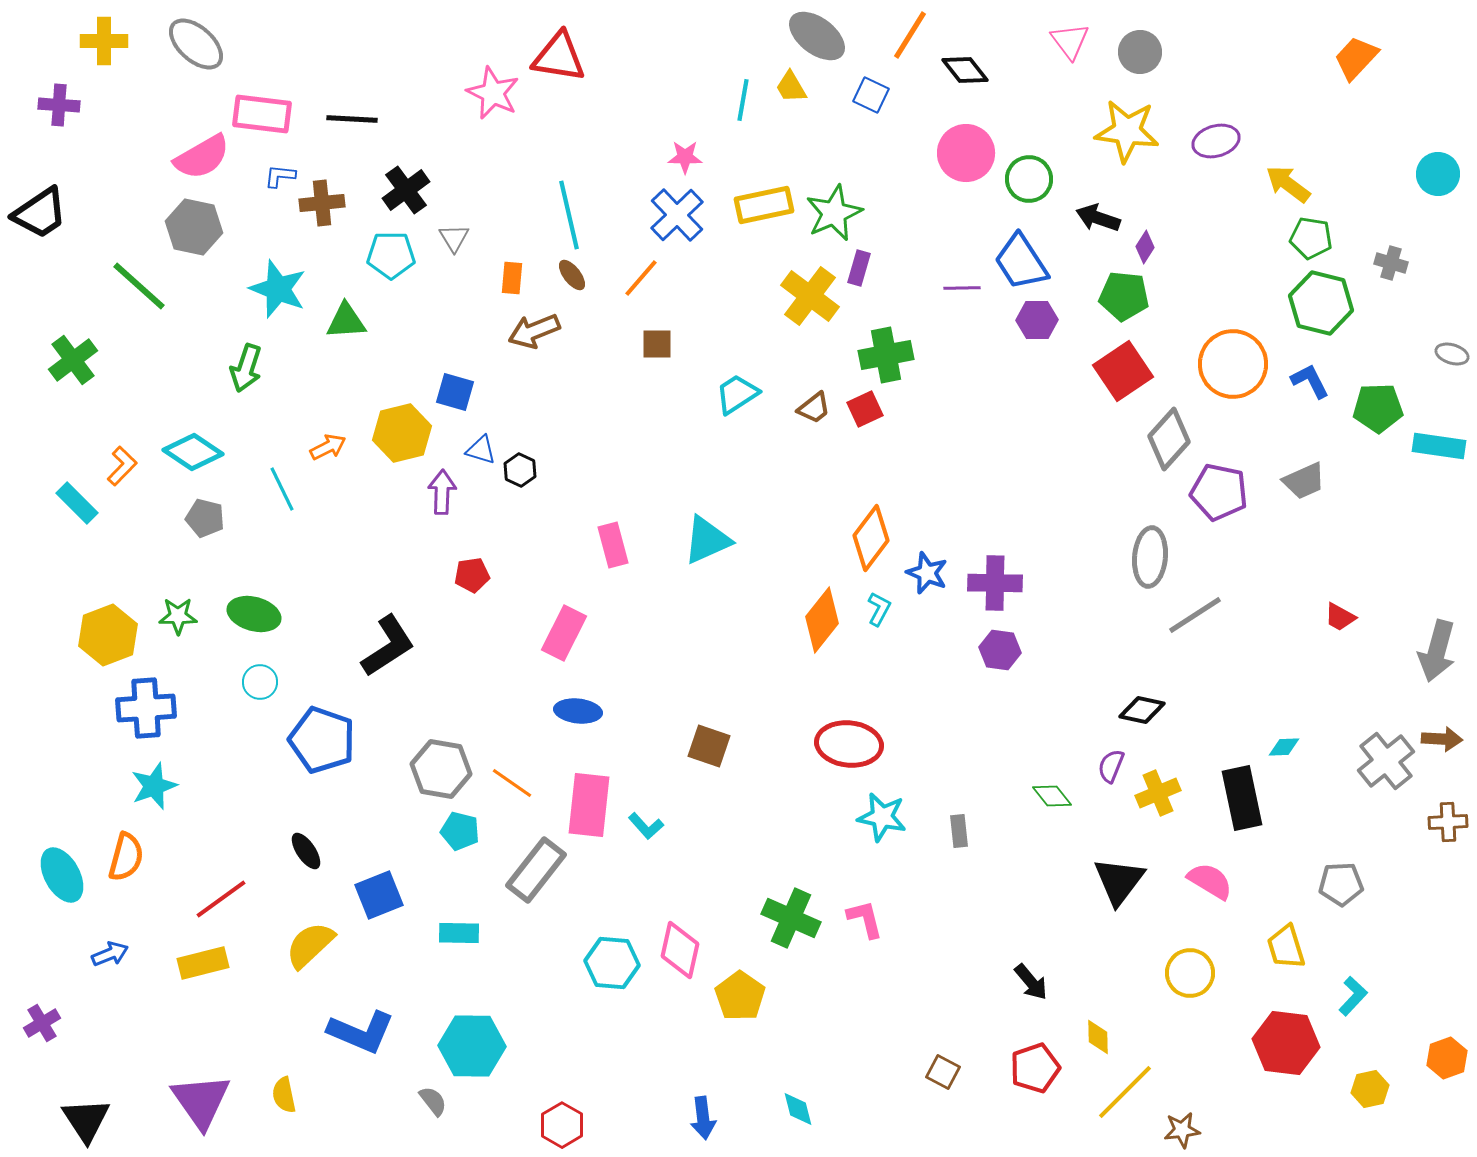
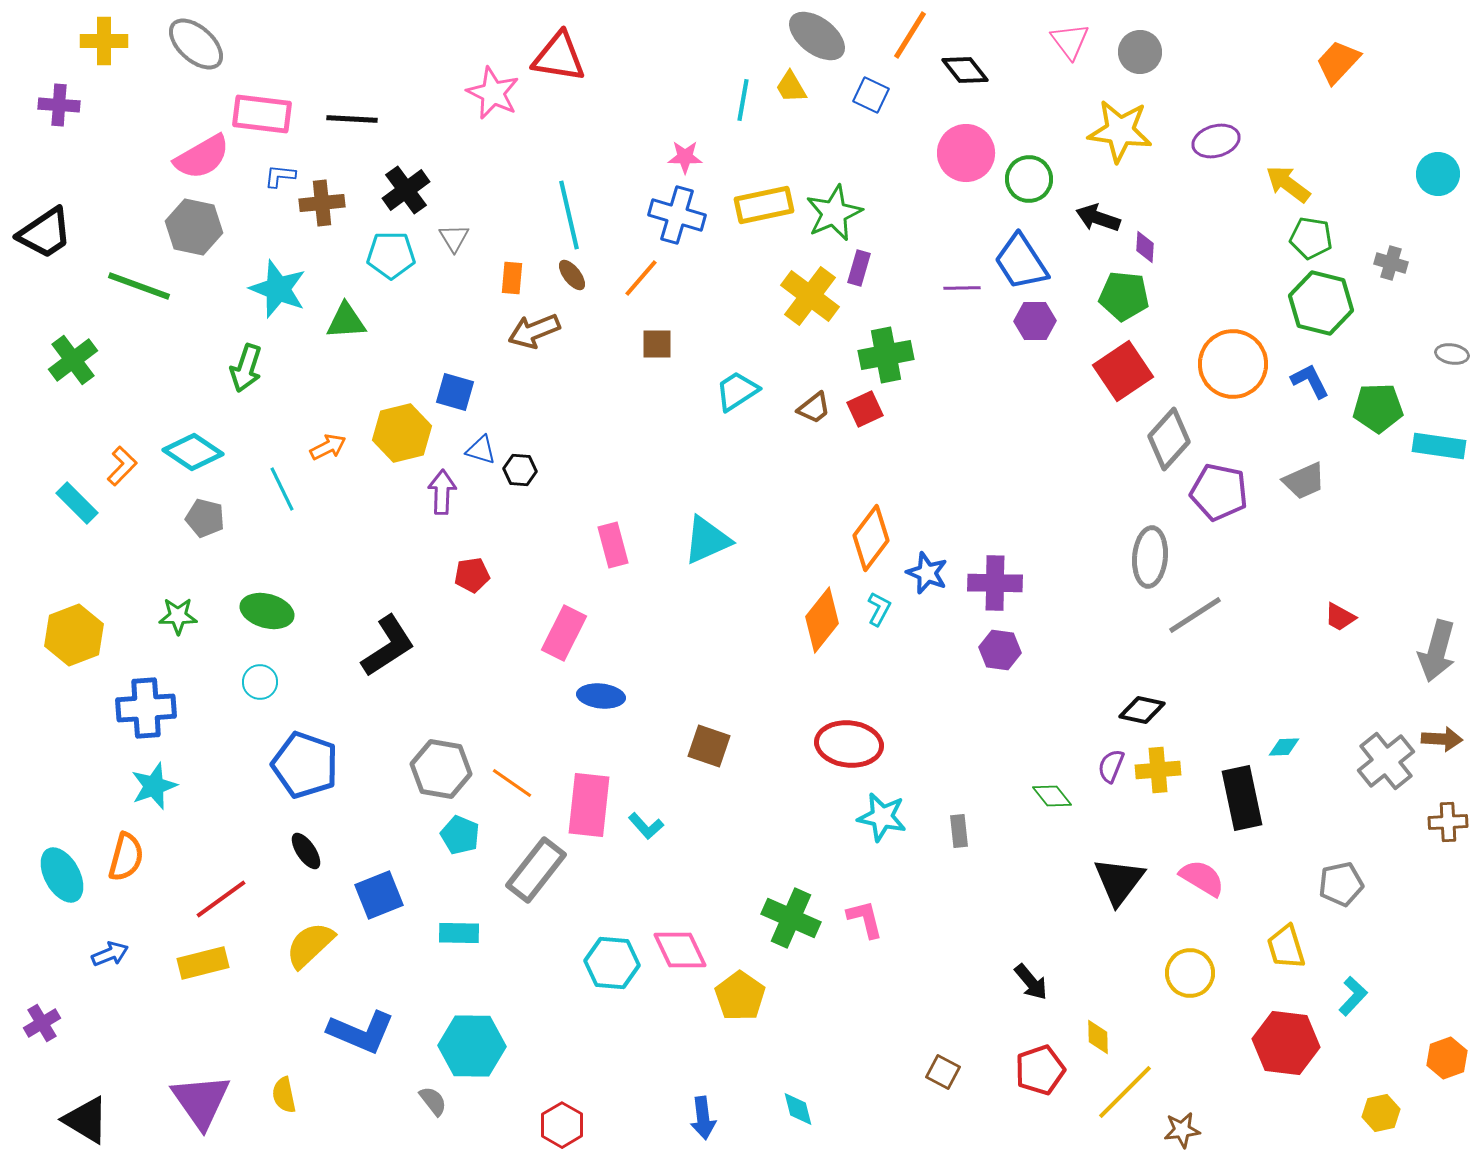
orange trapezoid at (1356, 58): moved 18 px left, 4 px down
yellow star at (1127, 131): moved 7 px left
black trapezoid at (40, 213): moved 5 px right, 20 px down
blue cross at (677, 215): rotated 30 degrees counterclockwise
purple diamond at (1145, 247): rotated 28 degrees counterclockwise
green line at (139, 286): rotated 22 degrees counterclockwise
purple hexagon at (1037, 320): moved 2 px left, 1 px down
gray ellipse at (1452, 354): rotated 8 degrees counterclockwise
cyan trapezoid at (737, 394): moved 3 px up
black hexagon at (520, 470): rotated 20 degrees counterclockwise
green ellipse at (254, 614): moved 13 px right, 3 px up
yellow hexagon at (108, 635): moved 34 px left
blue ellipse at (578, 711): moved 23 px right, 15 px up
blue pentagon at (322, 740): moved 17 px left, 25 px down
yellow cross at (1158, 793): moved 23 px up; rotated 18 degrees clockwise
cyan pentagon at (460, 831): moved 4 px down; rotated 9 degrees clockwise
pink semicircle at (1210, 881): moved 8 px left, 3 px up
gray pentagon at (1341, 884): rotated 9 degrees counterclockwise
pink diamond at (680, 950): rotated 38 degrees counterclockwise
red pentagon at (1035, 1068): moved 5 px right, 2 px down
yellow hexagon at (1370, 1089): moved 11 px right, 24 px down
black triangle at (86, 1120): rotated 26 degrees counterclockwise
